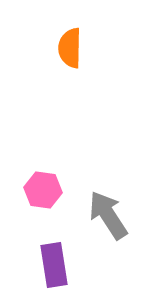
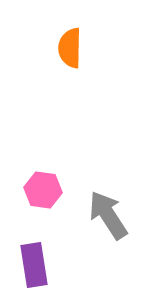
purple rectangle: moved 20 px left
